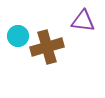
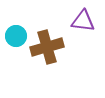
cyan circle: moved 2 px left
